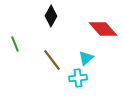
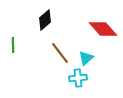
black diamond: moved 6 px left, 4 px down; rotated 20 degrees clockwise
green line: moved 2 px left, 1 px down; rotated 21 degrees clockwise
brown line: moved 8 px right, 7 px up
